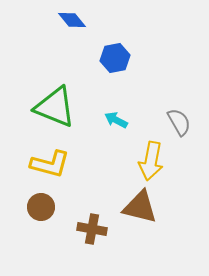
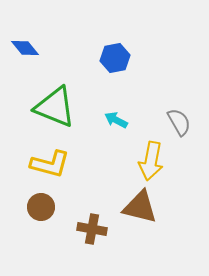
blue diamond: moved 47 px left, 28 px down
